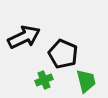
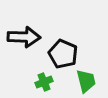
black arrow: rotated 28 degrees clockwise
green cross: moved 2 px down
